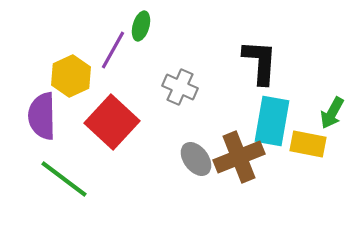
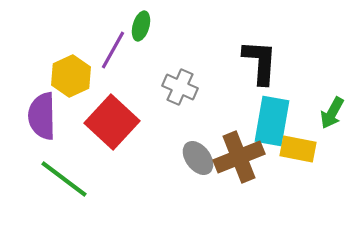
yellow rectangle: moved 10 px left, 5 px down
gray ellipse: moved 2 px right, 1 px up
